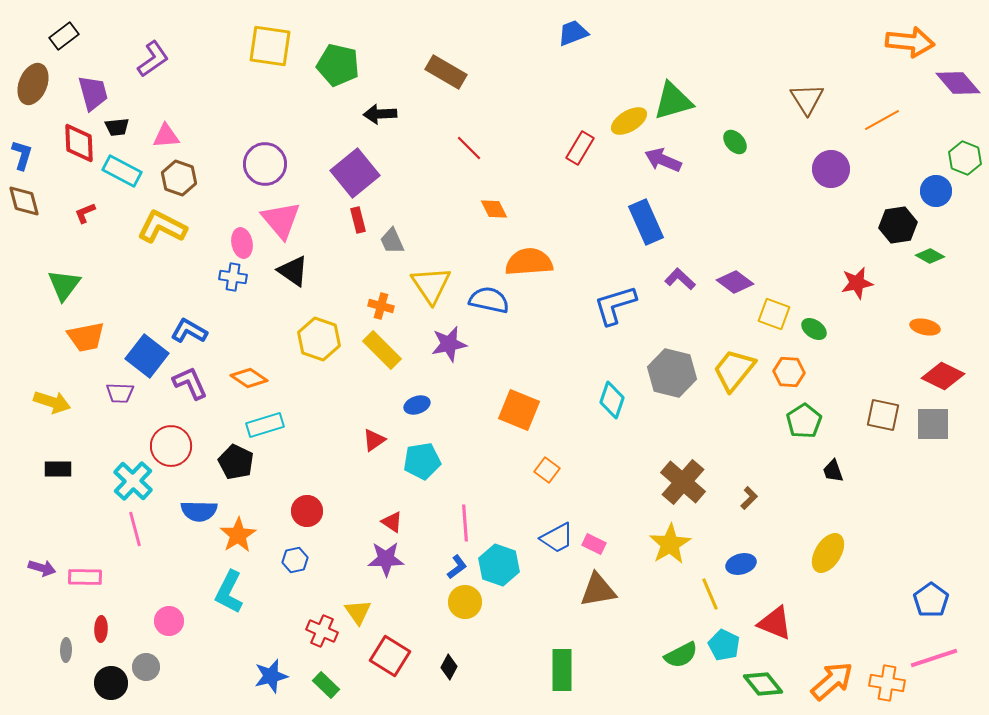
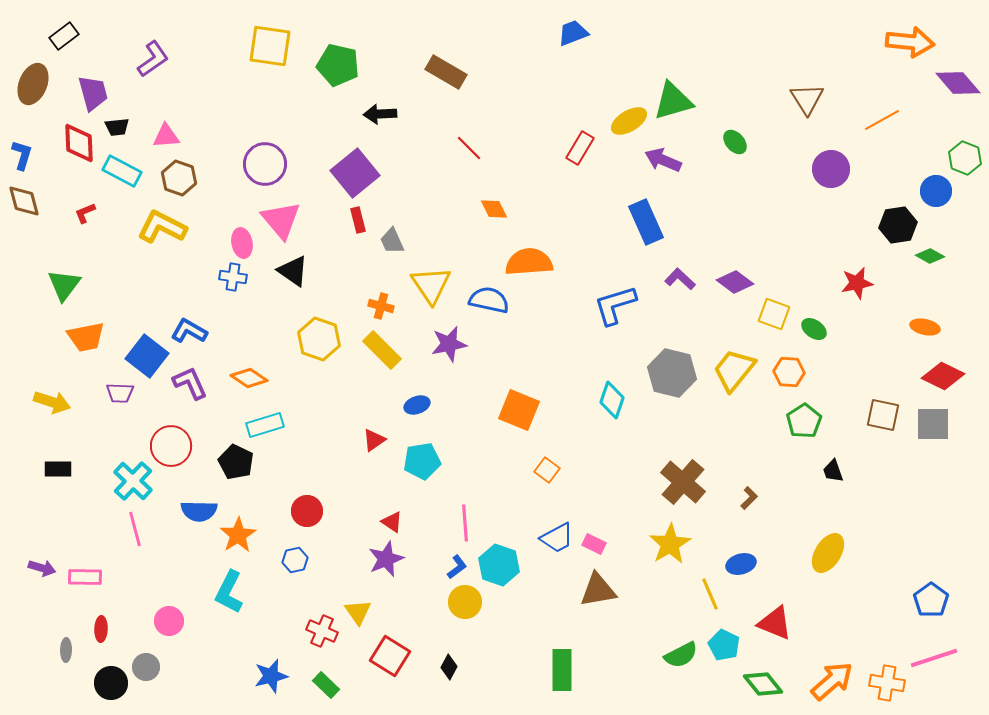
purple star at (386, 559): rotated 21 degrees counterclockwise
